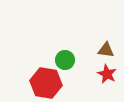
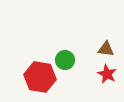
brown triangle: moved 1 px up
red hexagon: moved 6 px left, 6 px up
